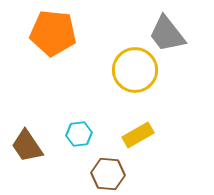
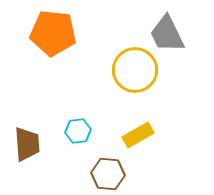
gray trapezoid: rotated 12 degrees clockwise
cyan hexagon: moved 1 px left, 3 px up
brown trapezoid: moved 2 px up; rotated 150 degrees counterclockwise
